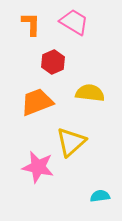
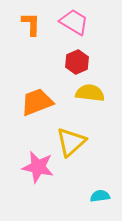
red hexagon: moved 24 px right
